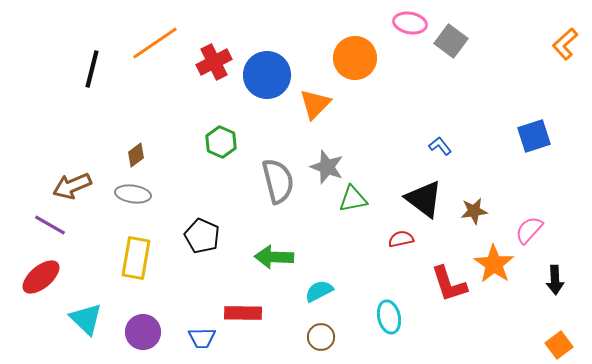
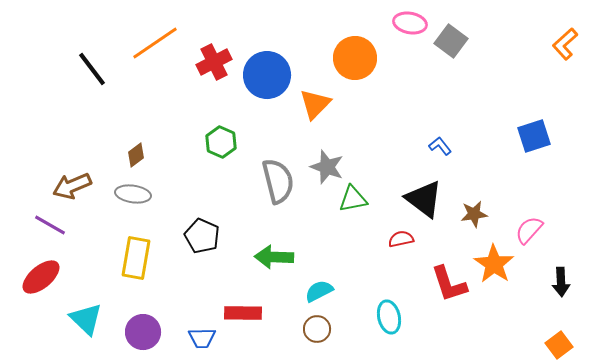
black line: rotated 51 degrees counterclockwise
brown star: moved 3 px down
black arrow: moved 6 px right, 2 px down
brown circle: moved 4 px left, 8 px up
